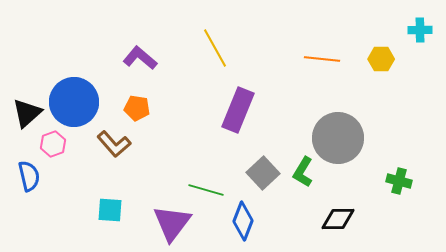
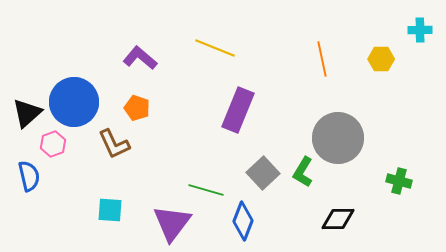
yellow line: rotated 39 degrees counterclockwise
orange line: rotated 72 degrees clockwise
orange pentagon: rotated 10 degrees clockwise
brown L-shape: rotated 16 degrees clockwise
